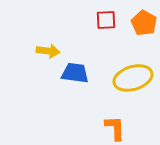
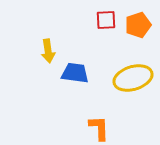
orange pentagon: moved 6 px left, 2 px down; rotated 25 degrees clockwise
yellow arrow: rotated 75 degrees clockwise
orange L-shape: moved 16 px left
